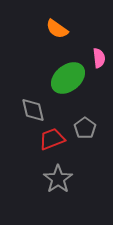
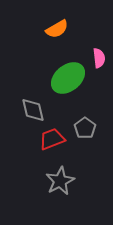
orange semicircle: rotated 65 degrees counterclockwise
gray star: moved 2 px right, 2 px down; rotated 8 degrees clockwise
